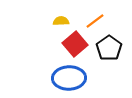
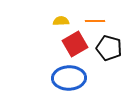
orange line: rotated 36 degrees clockwise
red square: rotated 10 degrees clockwise
black pentagon: rotated 20 degrees counterclockwise
